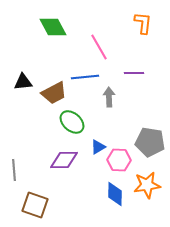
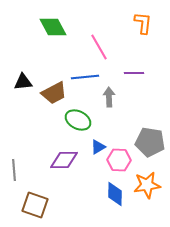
green ellipse: moved 6 px right, 2 px up; rotated 15 degrees counterclockwise
